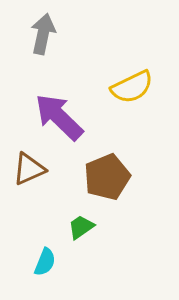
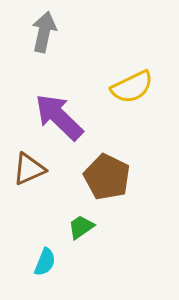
gray arrow: moved 1 px right, 2 px up
brown pentagon: rotated 24 degrees counterclockwise
